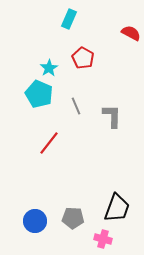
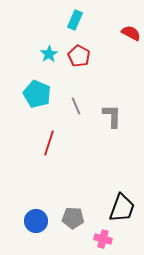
cyan rectangle: moved 6 px right, 1 px down
red pentagon: moved 4 px left, 2 px up
cyan star: moved 14 px up
cyan pentagon: moved 2 px left
red line: rotated 20 degrees counterclockwise
black trapezoid: moved 5 px right
blue circle: moved 1 px right
